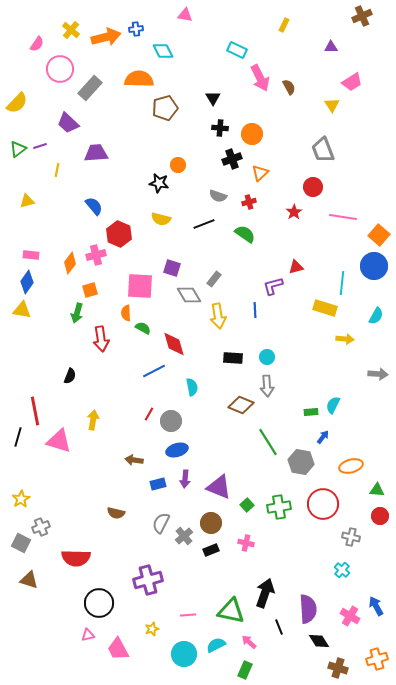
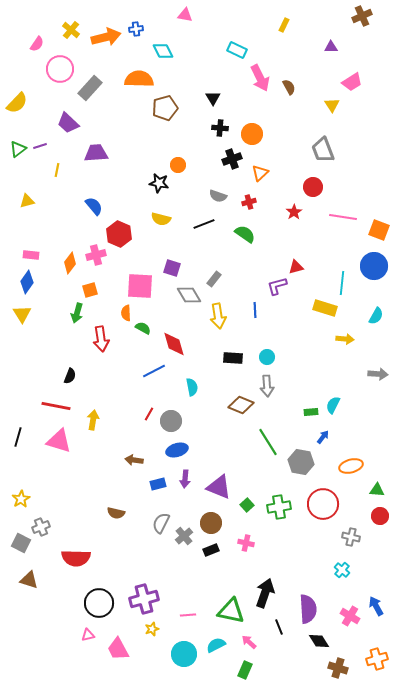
orange square at (379, 235): moved 5 px up; rotated 20 degrees counterclockwise
purple L-shape at (273, 286): moved 4 px right
yellow triangle at (22, 310): moved 4 px down; rotated 48 degrees clockwise
red line at (35, 411): moved 21 px right, 5 px up; rotated 68 degrees counterclockwise
purple cross at (148, 580): moved 4 px left, 19 px down
